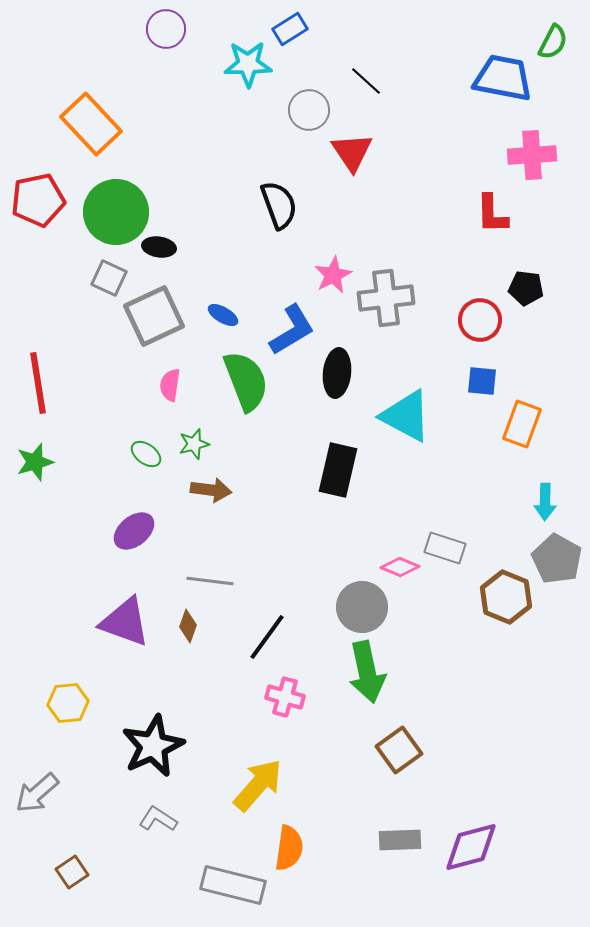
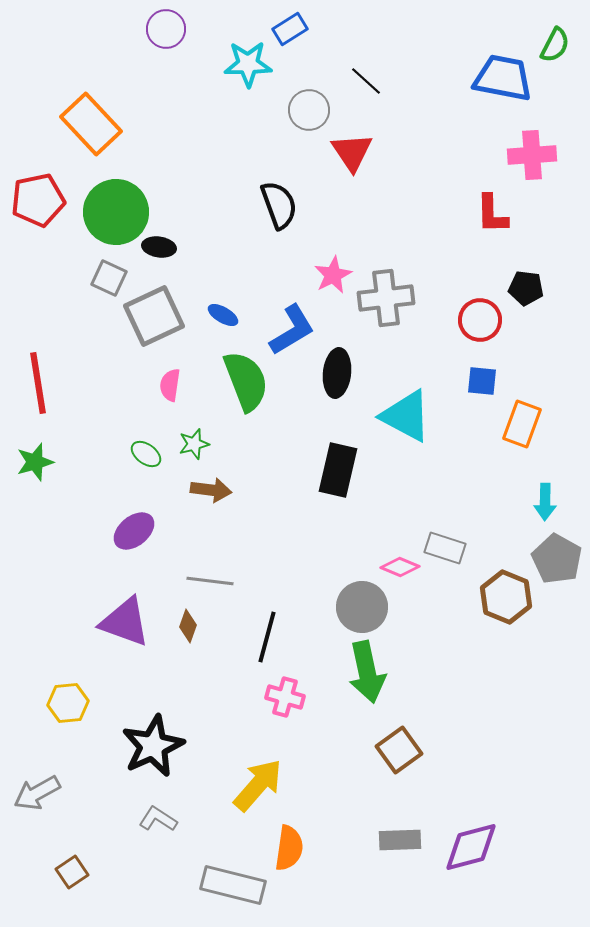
green semicircle at (553, 42): moved 2 px right, 3 px down
black line at (267, 637): rotated 21 degrees counterclockwise
gray arrow at (37, 793): rotated 12 degrees clockwise
